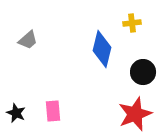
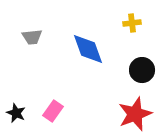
gray trapezoid: moved 4 px right, 3 px up; rotated 35 degrees clockwise
blue diamond: moved 14 px left; rotated 33 degrees counterclockwise
black circle: moved 1 px left, 2 px up
pink rectangle: rotated 40 degrees clockwise
